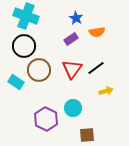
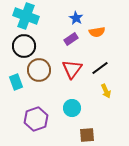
black line: moved 4 px right
cyan rectangle: rotated 35 degrees clockwise
yellow arrow: rotated 80 degrees clockwise
cyan circle: moved 1 px left
purple hexagon: moved 10 px left; rotated 15 degrees clockwise
